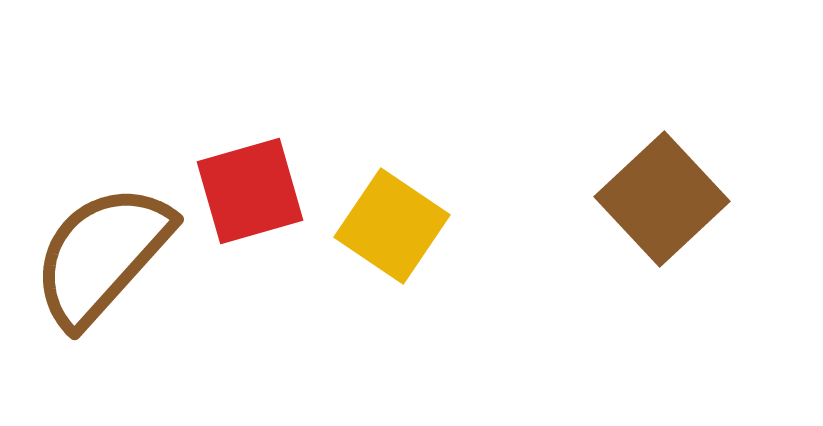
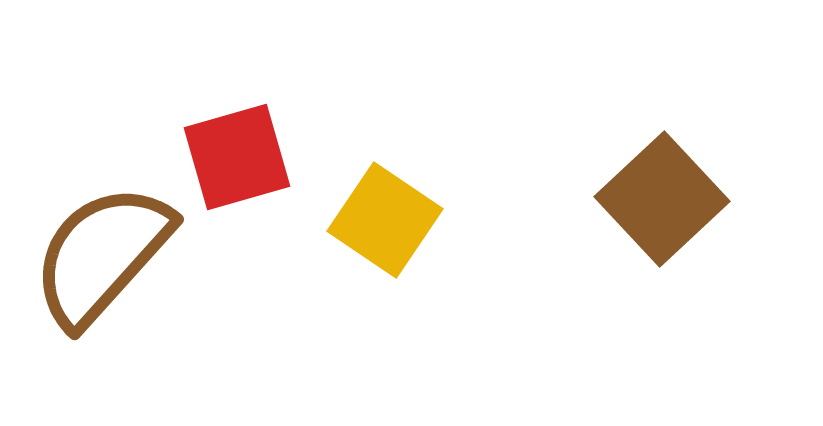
red square: moved 13 px left, 34 px up
yellow square: moved 7 px left, 6 px up
